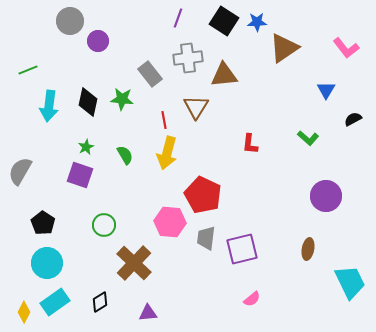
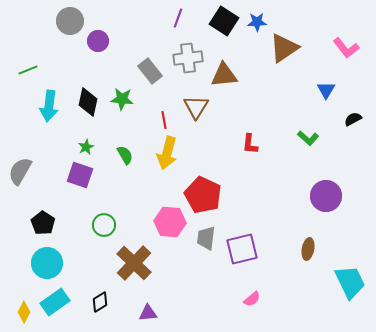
gray rectangle at (150, 74): moved 3 px up
